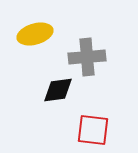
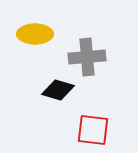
yellow ellipse: rotated 16 degrees clockwise
black diamond: rotated 24 degrees clockwise
